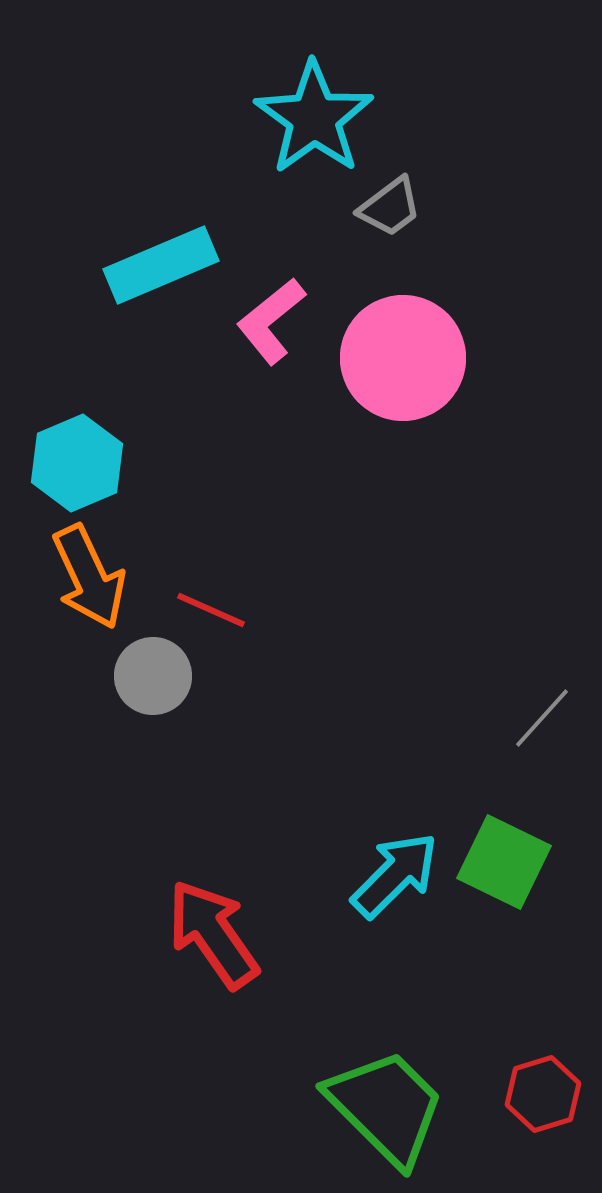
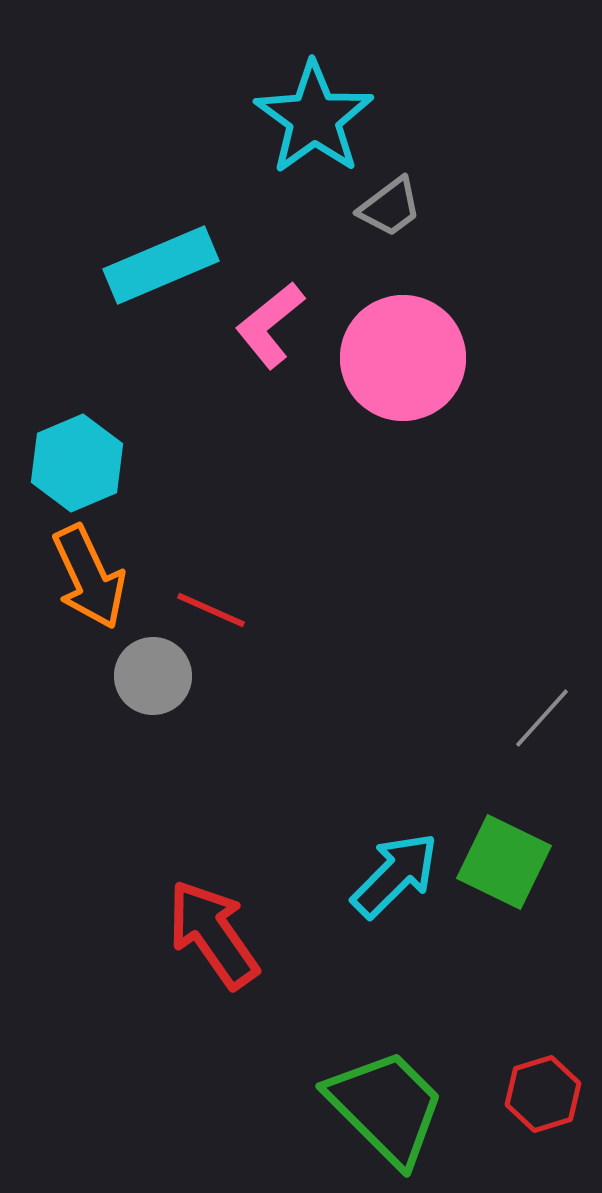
pink L-shape: moved 1 px left, 4 px down
